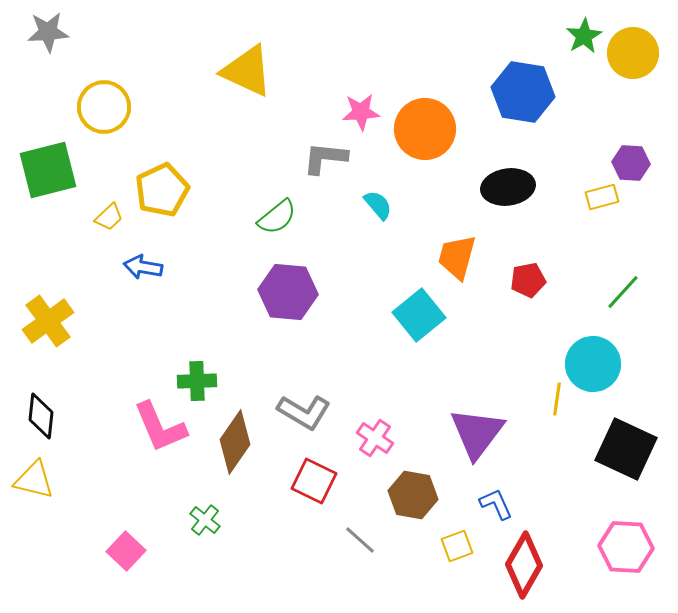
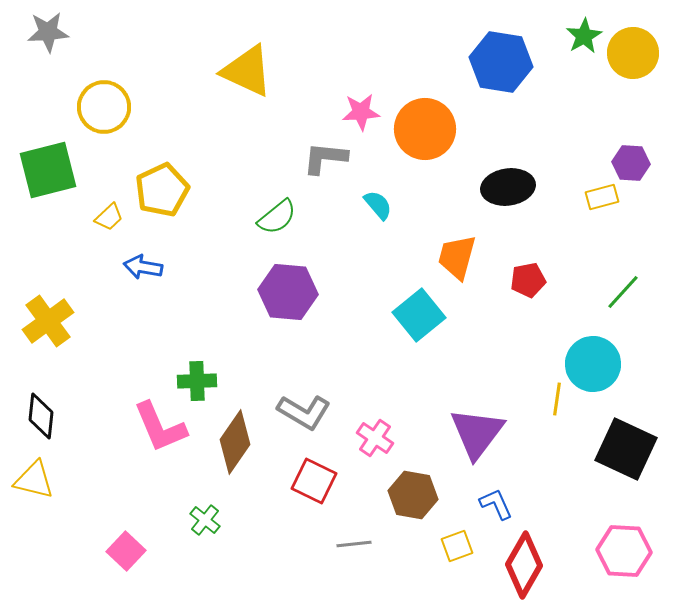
blue hexagon at (523, 92): moved 22 px left, 30 px up
gray line at (360, 540): moved 6 px left, 4 px down; rotated 48 degrees counterclockwise
pink hexagon at (626, 547): moved 2 px left, 4 px down
